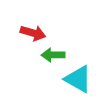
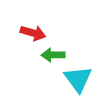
cyan triangle: rotated 24 degrees clockwise
